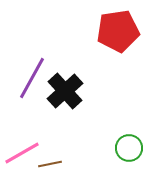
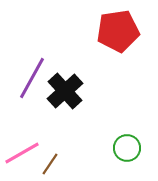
green circle: moved 2 px left
brown line: rotated 45 degrees counterclockwise
